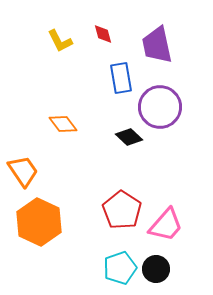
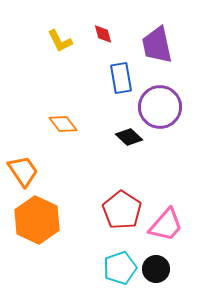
orange hexagon: moved 2 px left, 2 px up
